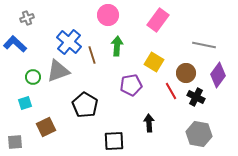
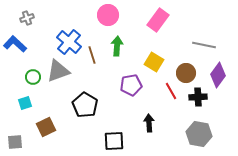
black cross: moved 2 px right; rotated 30 degrees counterclockwise
